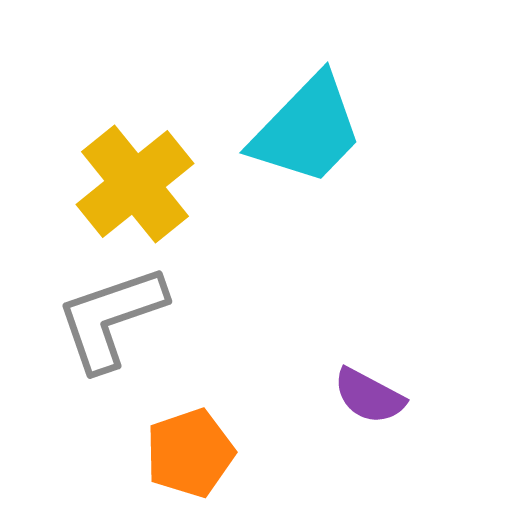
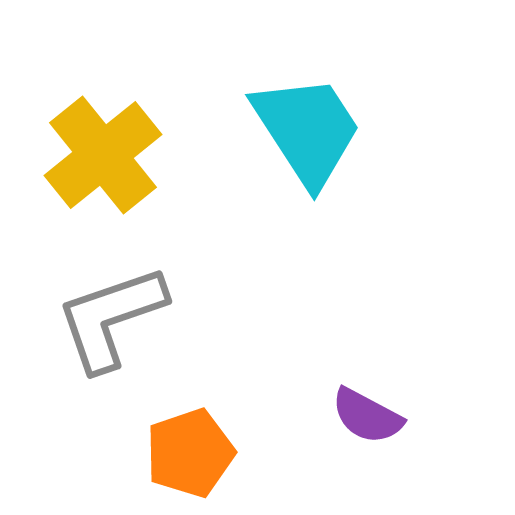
cyan trapezoid: rotated 77 degrees counterclockwise
yellow cross: moved 32 px left, 29 px up
purple semicircle: moved 2 px left, 20 px down
